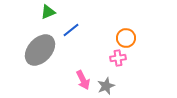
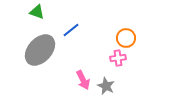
green triangle: moved 11 px left; rotated 42 degrees clockwise
gray star: rotated 24 degrees counterclockwise
